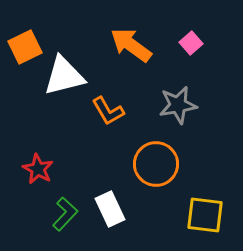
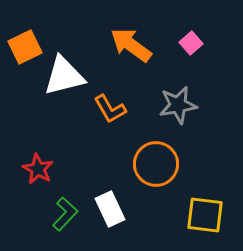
orange L-shape: moved 2 px right, 2 px up
